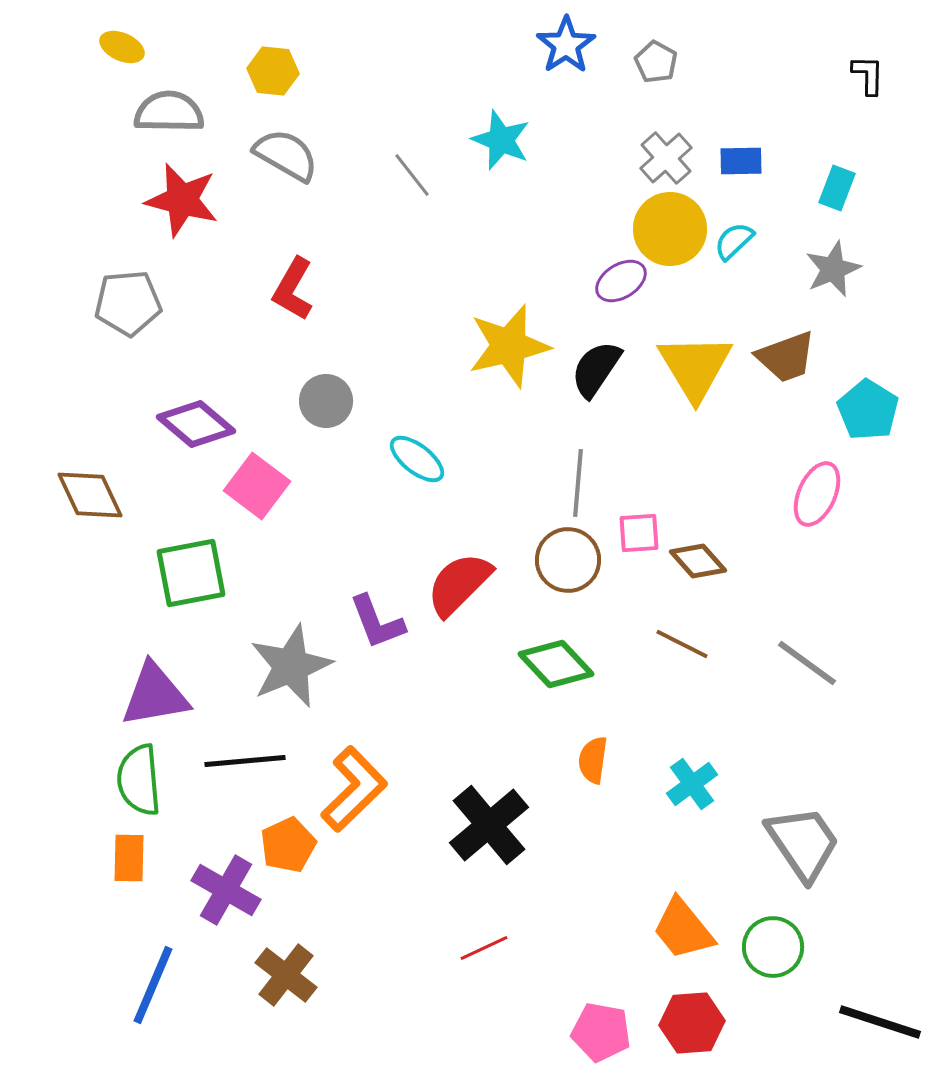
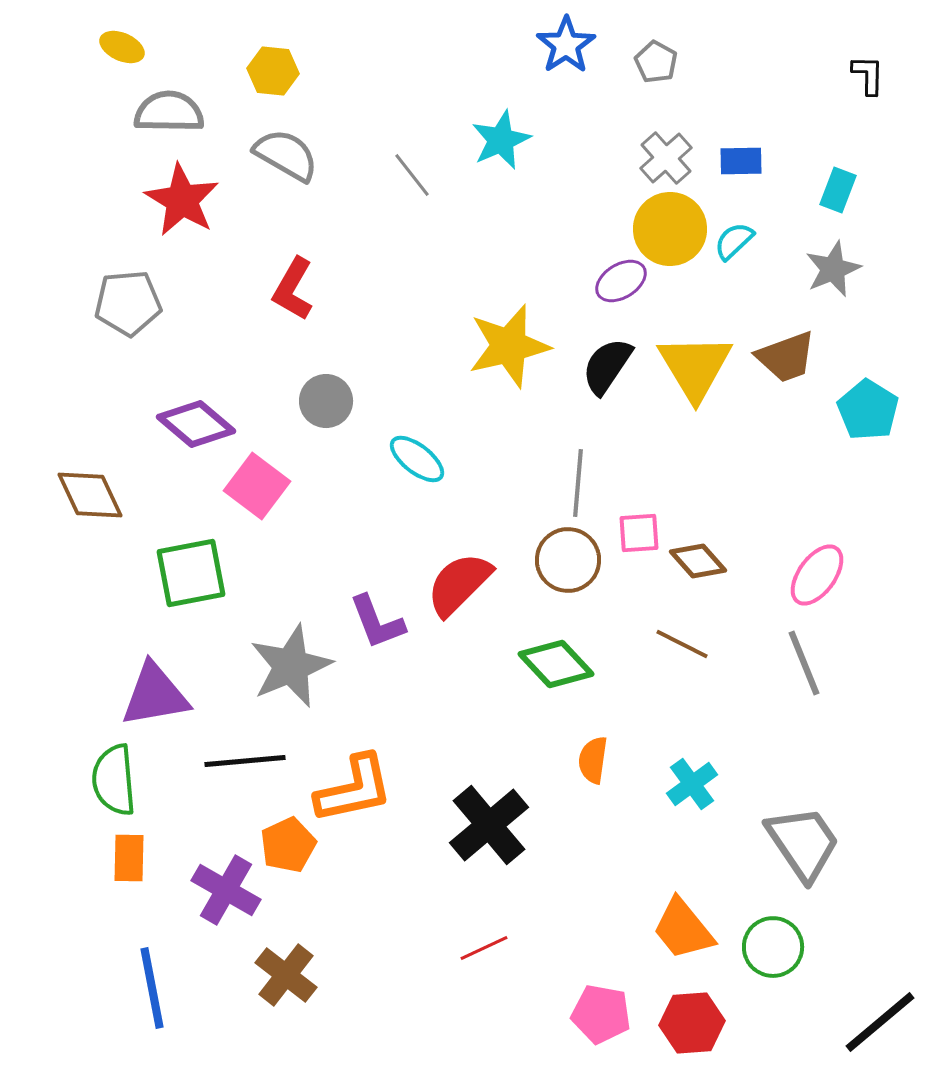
cyan star at (501, 140): rotated 26 degrees clockwise
cyan rectangle at (837, 188): moved 1 px right, 2 px down
red star at (182, 200): rotated 16 degrees clockwise
black semicircle at (596, 369): moved 11 px right, 3 px up
pink ellipse at (817, 494): moved 81 px down; rotated 12 degrees clockwise
gray line at (807, 663): moved 3 px left; rotated 32 degrees clockwise
green semicircle at (139, 780): moved 25 px left
orange L-shape at (354, 789): rotated 32 degrees clockwise
blue line at (153, 985): moved 1 px left, 3 px down; rotated 34 degrees counterclockwise
black line at (880, 1022): rotated 58 degrees counterclockwise
pink pentagon at (601, 1032): moved 18 px up
